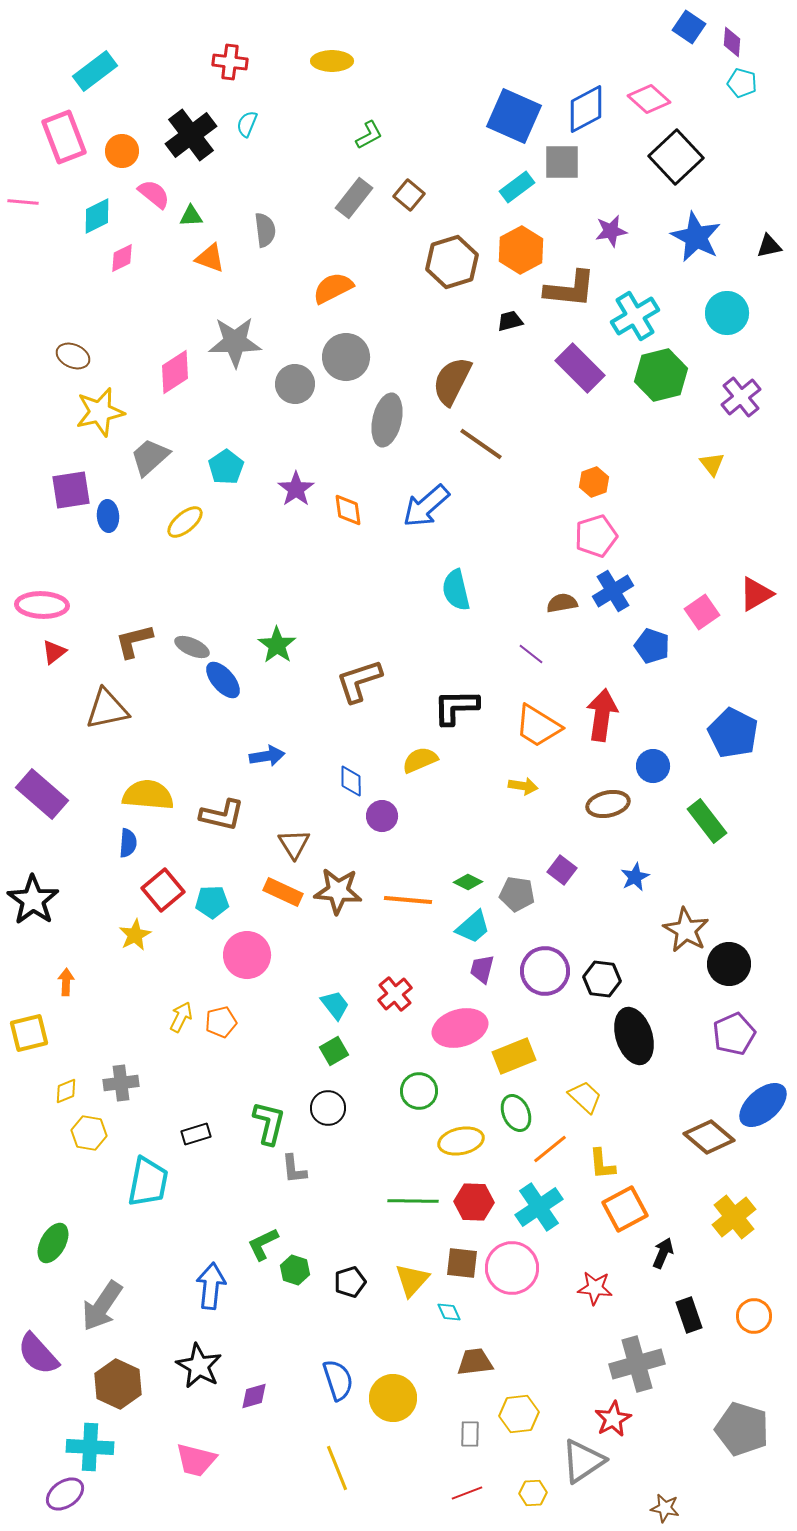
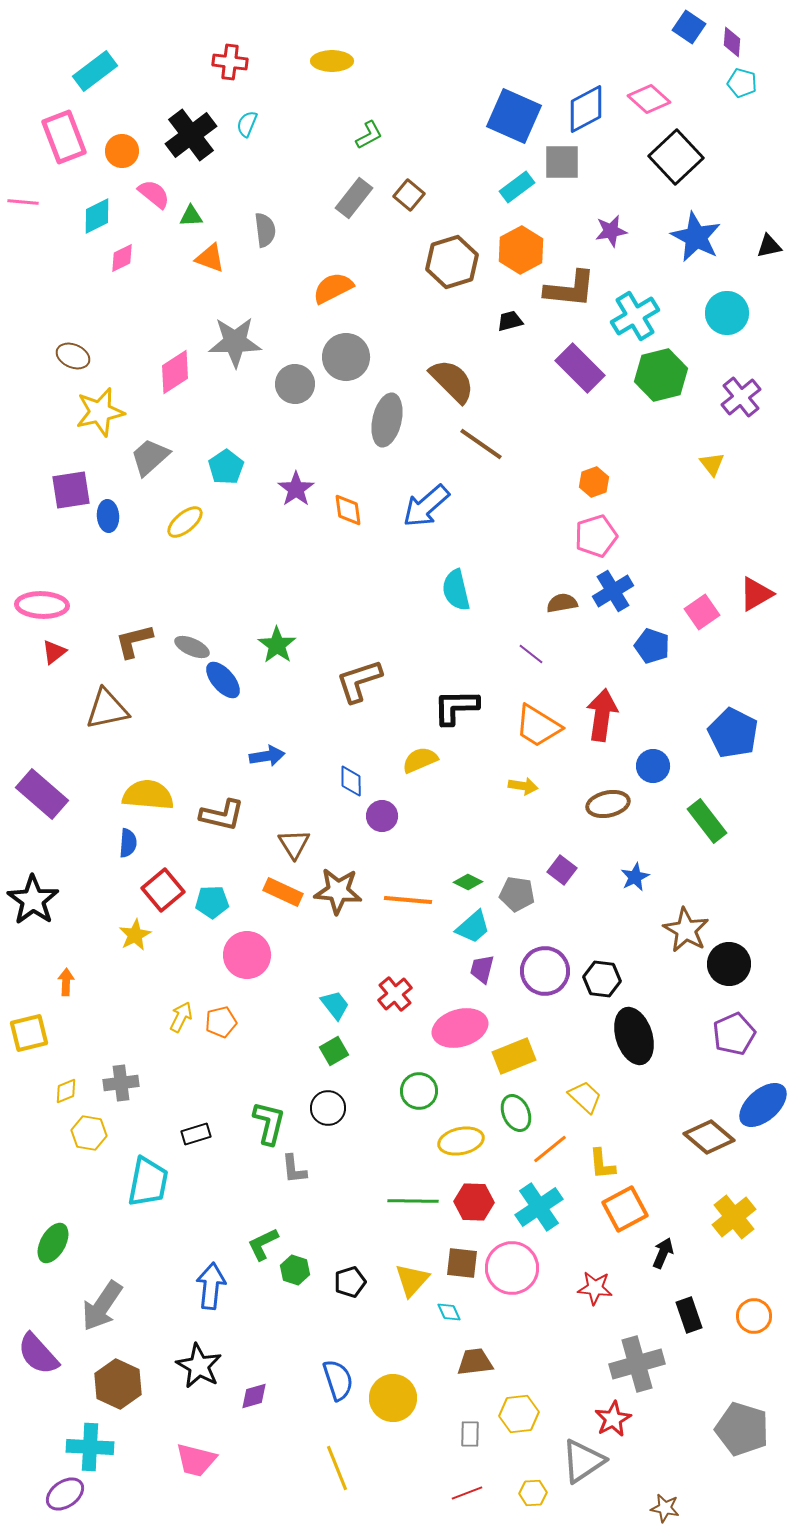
brown semicircle at (452, 381): rotated 108 degrees clockwise
